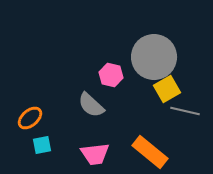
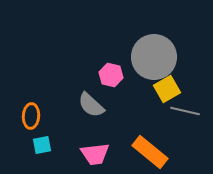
orange ellipse: moved 1 px right, 2 px up; rotated 45 degrees counterclockwise
